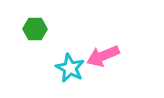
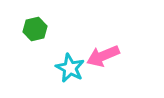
green hexagon: rotated 15 degrees counterclockwise
